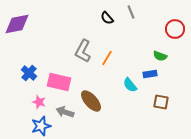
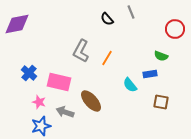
black semicircle: moved 1 px down
gray L-shape: moved 2 px left
green semicircle: moved 1 px right
